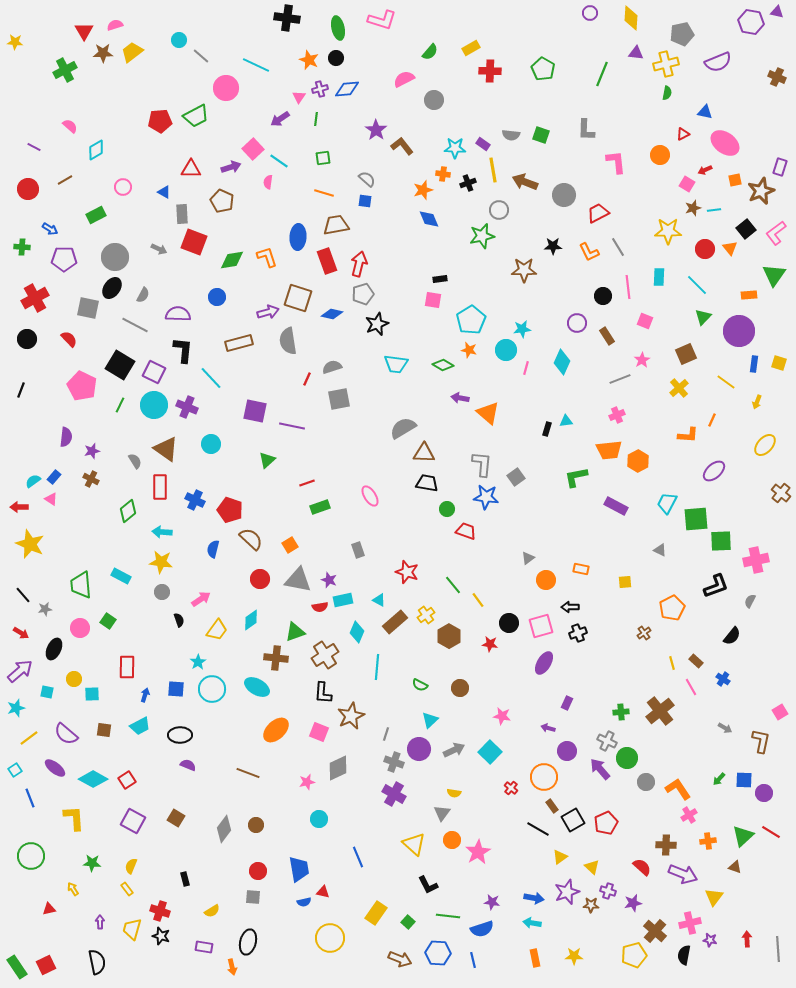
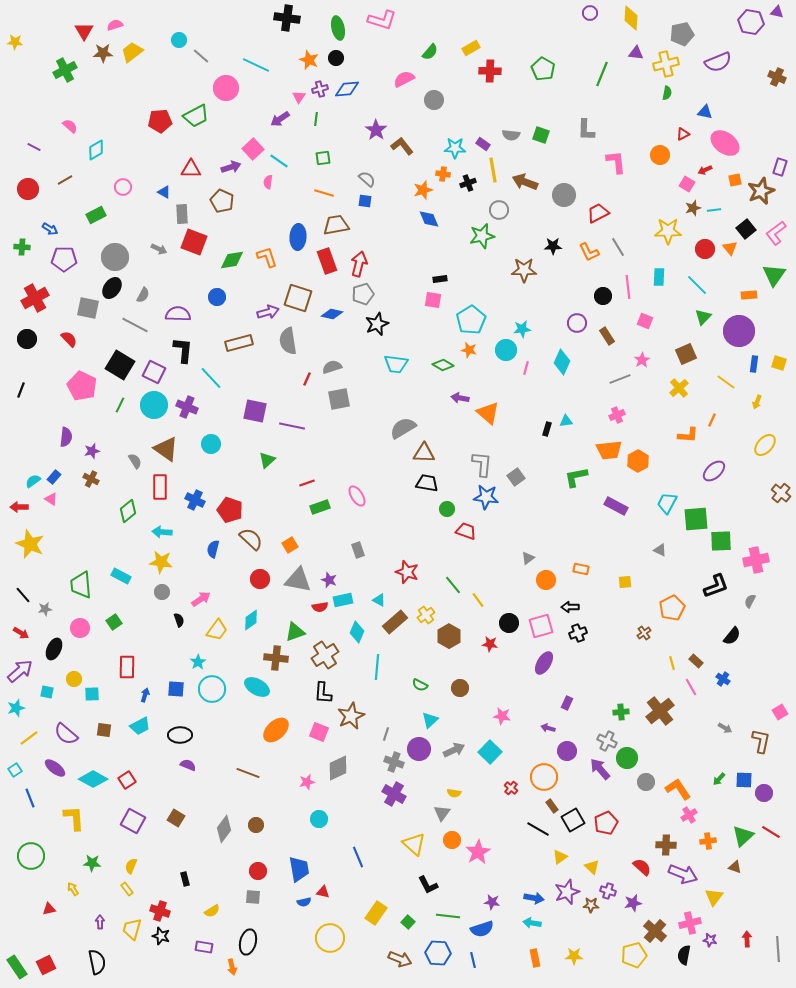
pink ellipse at (370, 496): moved 13 px left
green square at (108, 621): moved 6 px right, 1 px down; rotated 21 degrees clockwise
